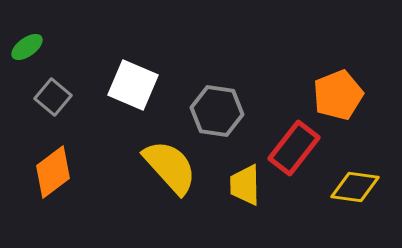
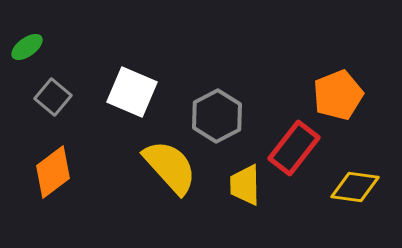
white square: moved 1 px left, 7 px down
gray hexagon: moved 5 px down; rotated 24 degrees clockwise
